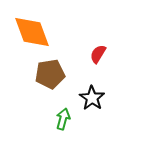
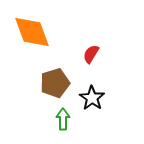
red semicircle: moved 7 px left
brown pentagon: moved 5 px right, 9 px down; rotated 8 degrees counterclockwise
green arrow: rotated 15 degrees counterclockwise
